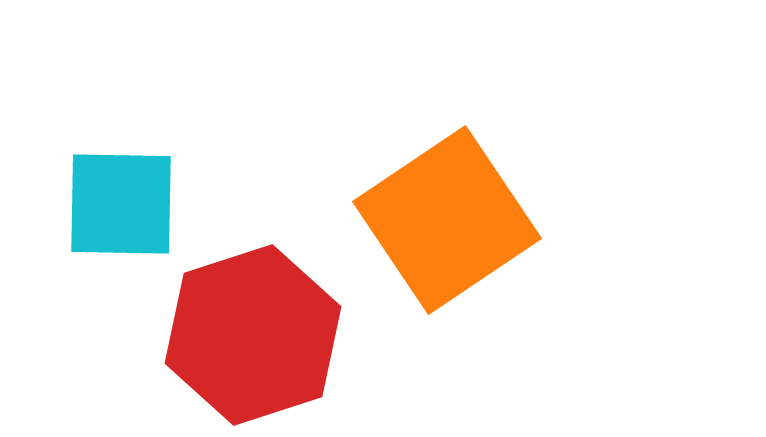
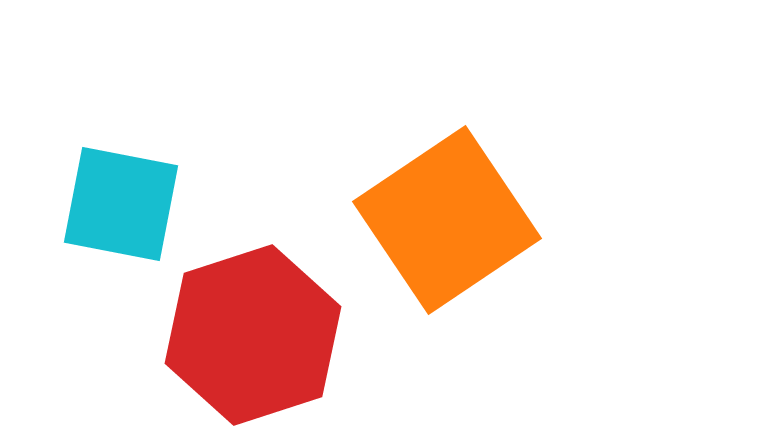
cyan square: rotated 10 degrees clockwise
